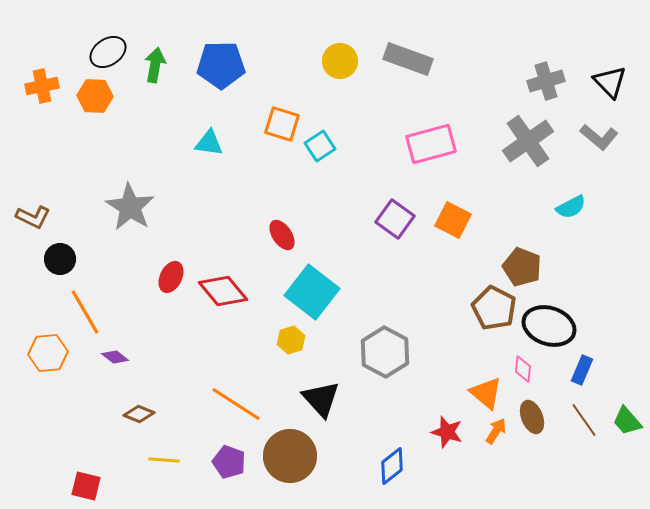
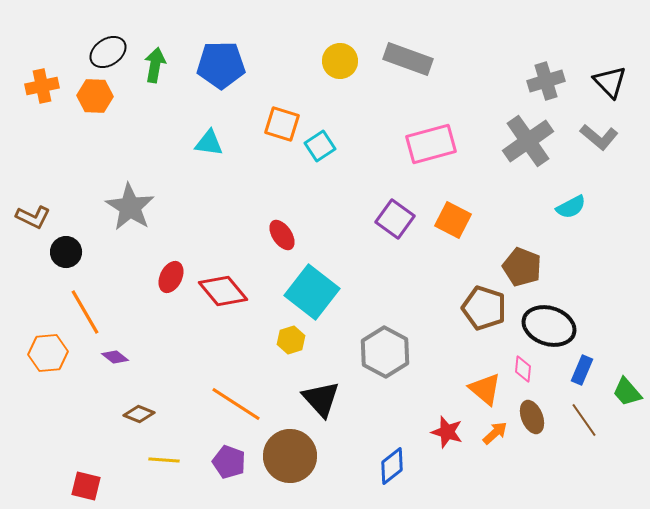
black circle at (60, 259): moved 6 px right, 7 px up
brown pentagon at (494, 308): moved 10 px left; rotated 9 degrees counterclockwise
orange triangle at (486, 393): moved 1 px left, 4 px up
green trapezoid at (627, 421): moved 29 px up
orange arrow at (496, 431): moved 1 px left, 2 px down; rotated 16 degrees clockwise
